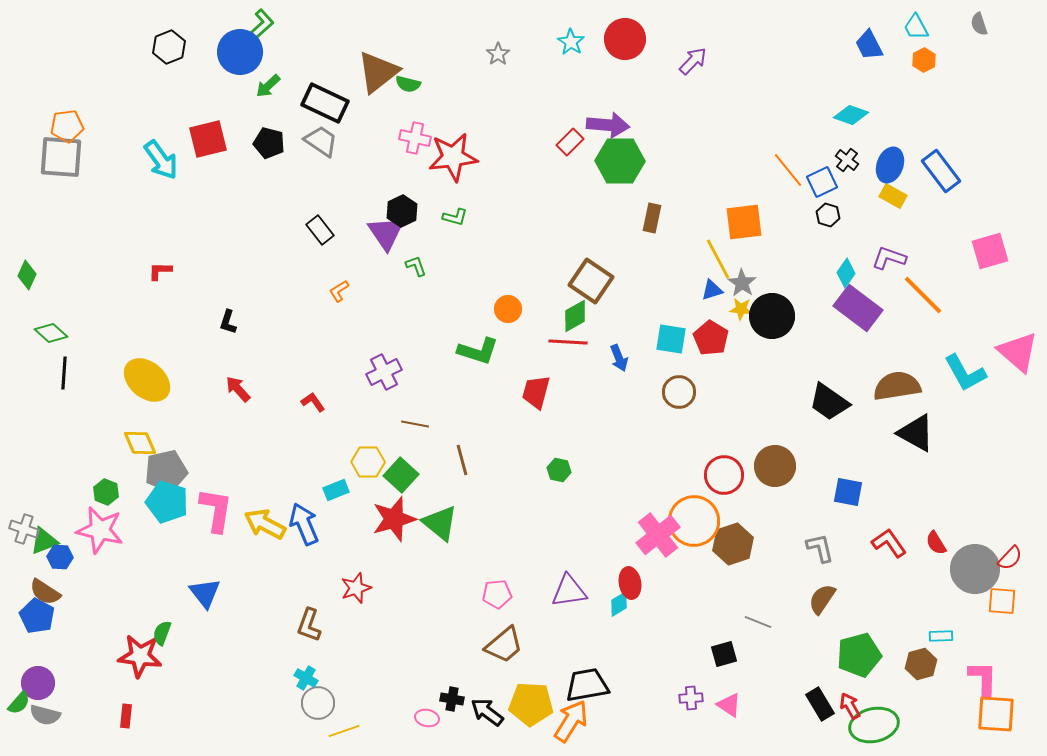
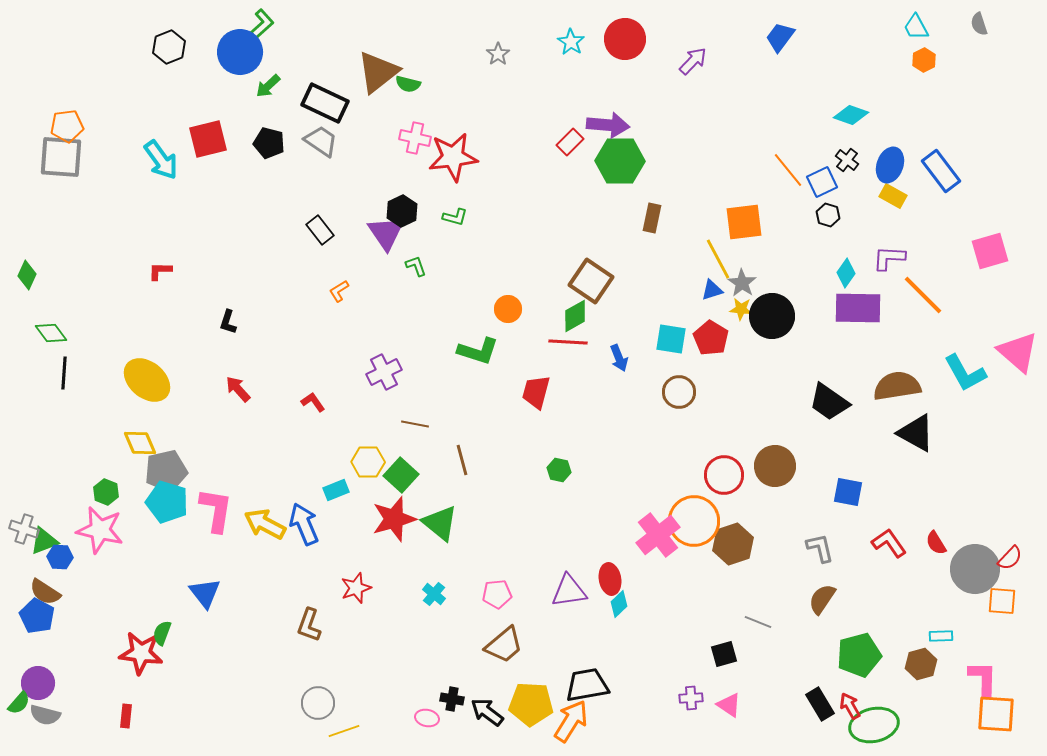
blue trapezoid at (869, 45): moved 89 px left, 8 px up; rotated 64 degrees clockwise
purple L-shape at (889, 258): rotated 16 degrees counterclockwise
purple rectangle at (858, 308): rotated 36 degrees counterclockwise
green diamond at (51, 333): rotated 12 degrees clockwise
red ellipse at (630, 583): moved 20 px left, 4 px up
cyan diamond at (619, 604): rotated 12 degrees counterclockwise
red star at (140, 656): moved 1 px right, 3 px up
cyan cross at (306, 678): moved 128 px right, 84 px up; rotated 10 degrees clockwise
